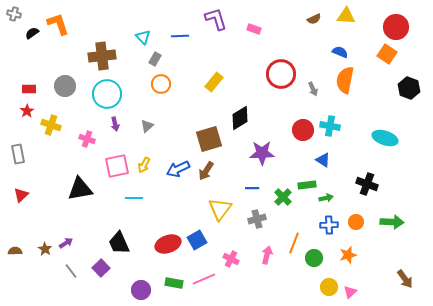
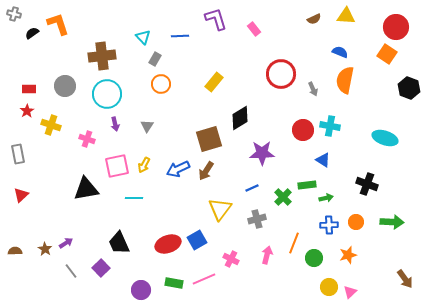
pink rectangle at (254, 29): rotated 32 degrees clockwise
gray triangle at (147, 126): rotated 16 degrees counterclockwise
blue line at (252, 188): rotated 24 degrees counterclockwise
black triangle at (80, 189): moved 6 px right
